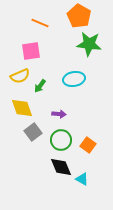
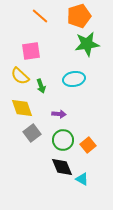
orange pentagon: rotated 25 degrees clockwise
orange line: moved 7 px up; rotated 18 degrees clockwise
green star: moved 2 px left; rotated 15 degrees counterclockwise
yellow semicircle: rotated 66 degrees clockwise
green arrow: moved 1 px right; rotated 56 degrees counterclockwise
gray square: moved 1 px left, 1 px down
green circle: moved 2 px right
orange square: rotated 14 degrees clockwise
black diamond: moved 1 px right
